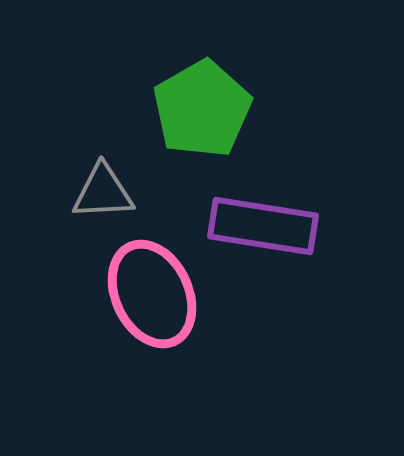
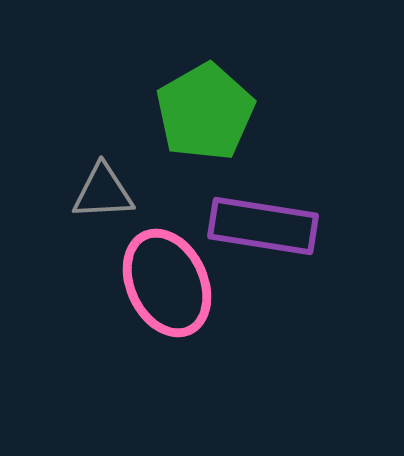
green pentagon: moved 3 px right, 3 px down
pink ellipse: moved 15 px right, 11 px up
